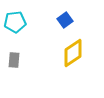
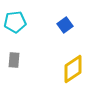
blue square: moved 5 px down
yellow diamond: moved 16 px down
